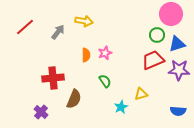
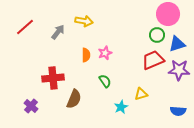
pink circle: moved 3 px left
purple cross: moved 10 px left, 6 px up
